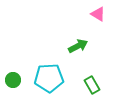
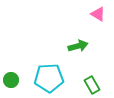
green arrow: rotated 12 degrees clockwise
green circle: moved 2 px left
